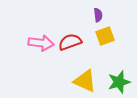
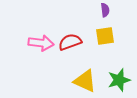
purple semicircle: moved 7 px right, 5 px up
yellow square: rotated 12 degrees clockwise
green star: moved 2 px up
